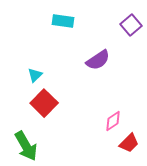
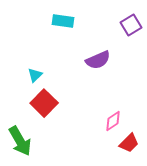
purple square: rotated 10 degrees clockwise
purple semicircle: rotated 10 degrees clockwise
green arrow: moved 6 px left, 5 px up
